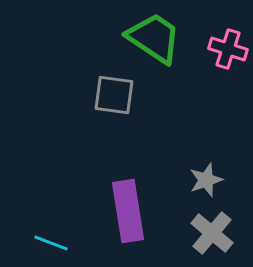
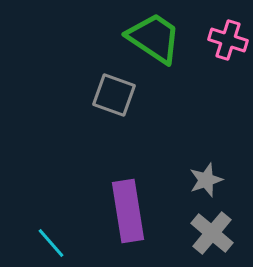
pink cross: moved 9 px up
gray square: rotated 12 degrees clockwise
cyan line: rotated 28 degrees clockwise
